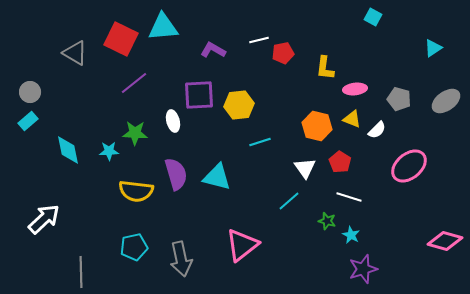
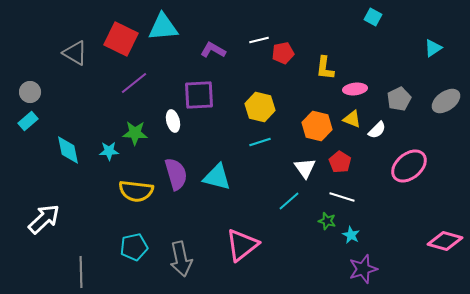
gray pentagon at (399, 99): rotated 30 degrees clockwise
yellow hexagon at (239, 105): moved 21 px right, 2 px down; rotated 20 degrees clockwise
white line at (349, 197): moved 7 px left
